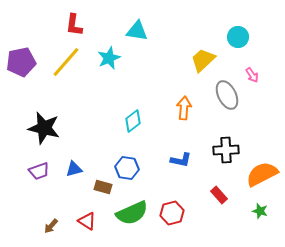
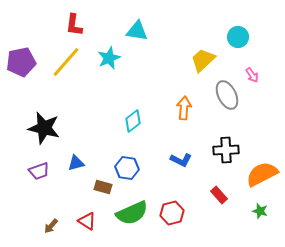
blue L-shape: rotated 15 degrees clockwise
blue triangle: moved 2 px right, 6 px up
